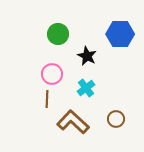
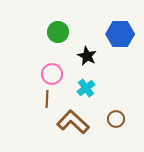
green circle: moved 2 px up
